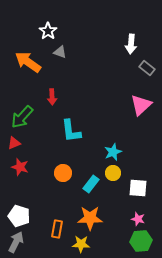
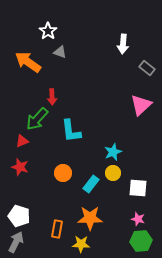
white arrow: moved 8 px left
green arrow: moved 15 px right, 2 px down
red triangle: moved 8 px right, 2 px up
